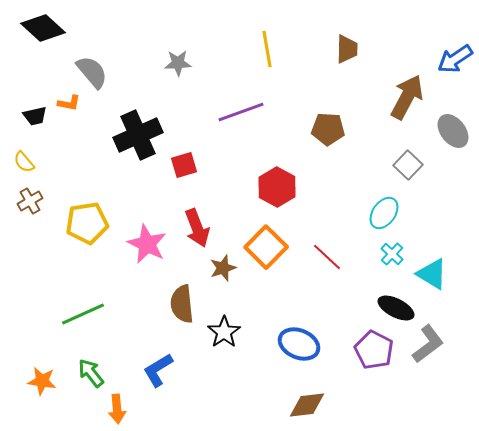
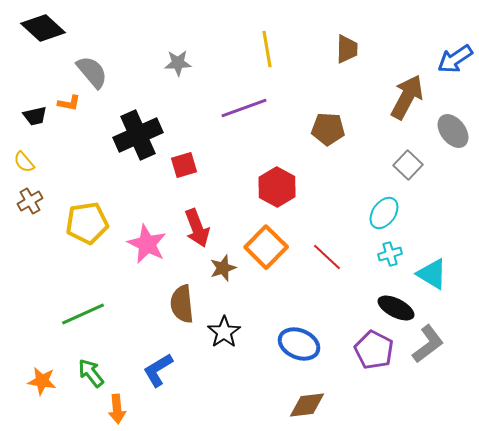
purple line: moved 3 px right, 4 px up
cyan cross: moved 2 px left; rotated 30 degrees clockwise
